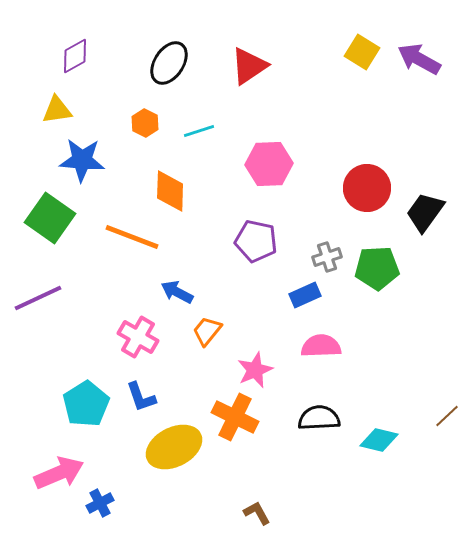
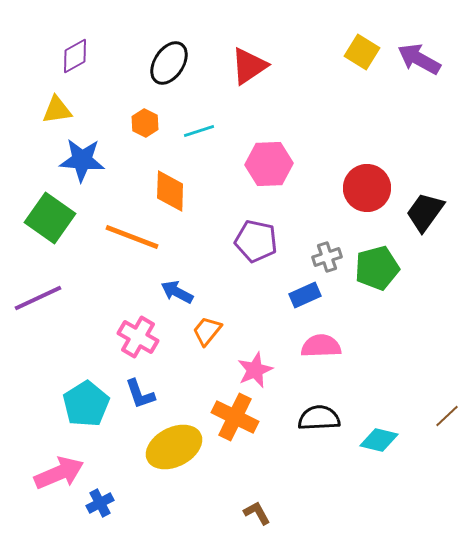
green pentagon: rotated 12 degrees counterclockwise
blue L-shape: moved 1 px left, 3 px up
